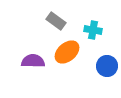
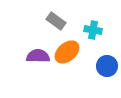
purple semicircle: moved 5 px right, 5 px up
